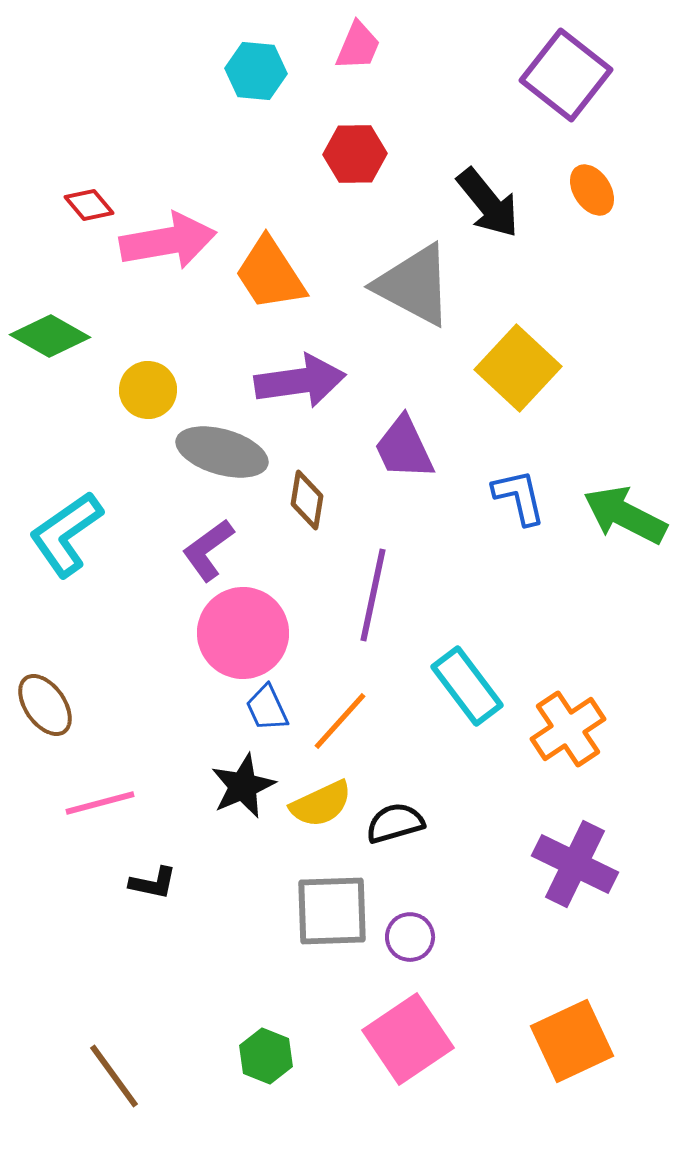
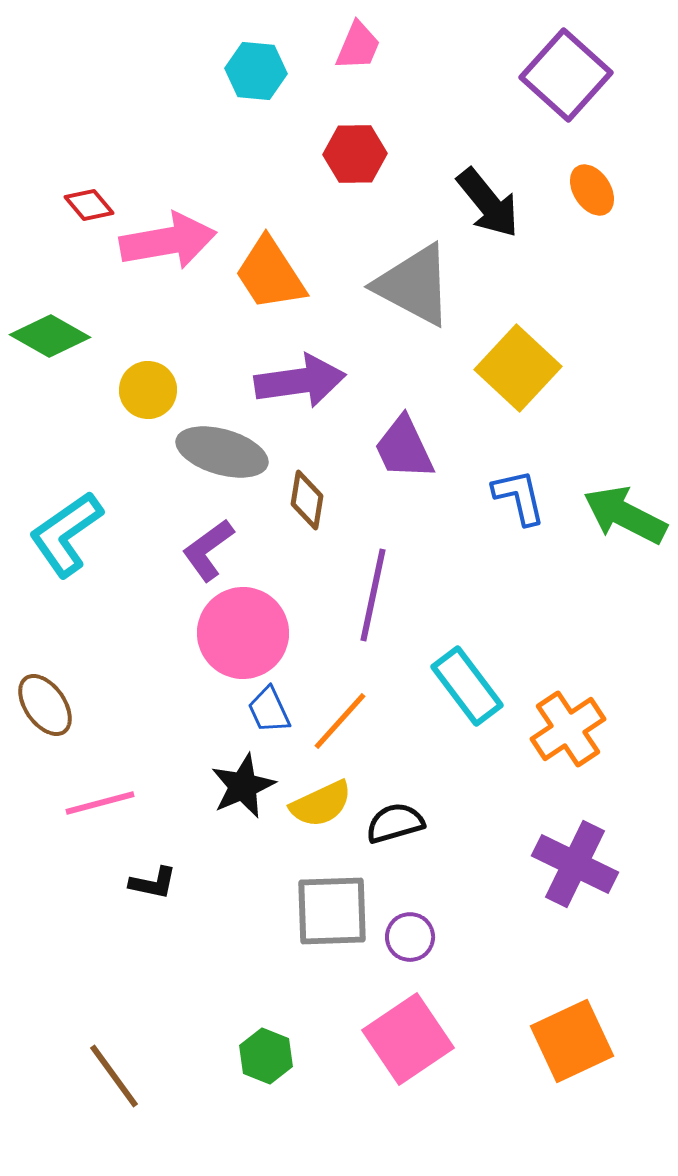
purple square: rotated 4 degrees clockwise
blue trapezoid: moved 2 px right, 2 px down
